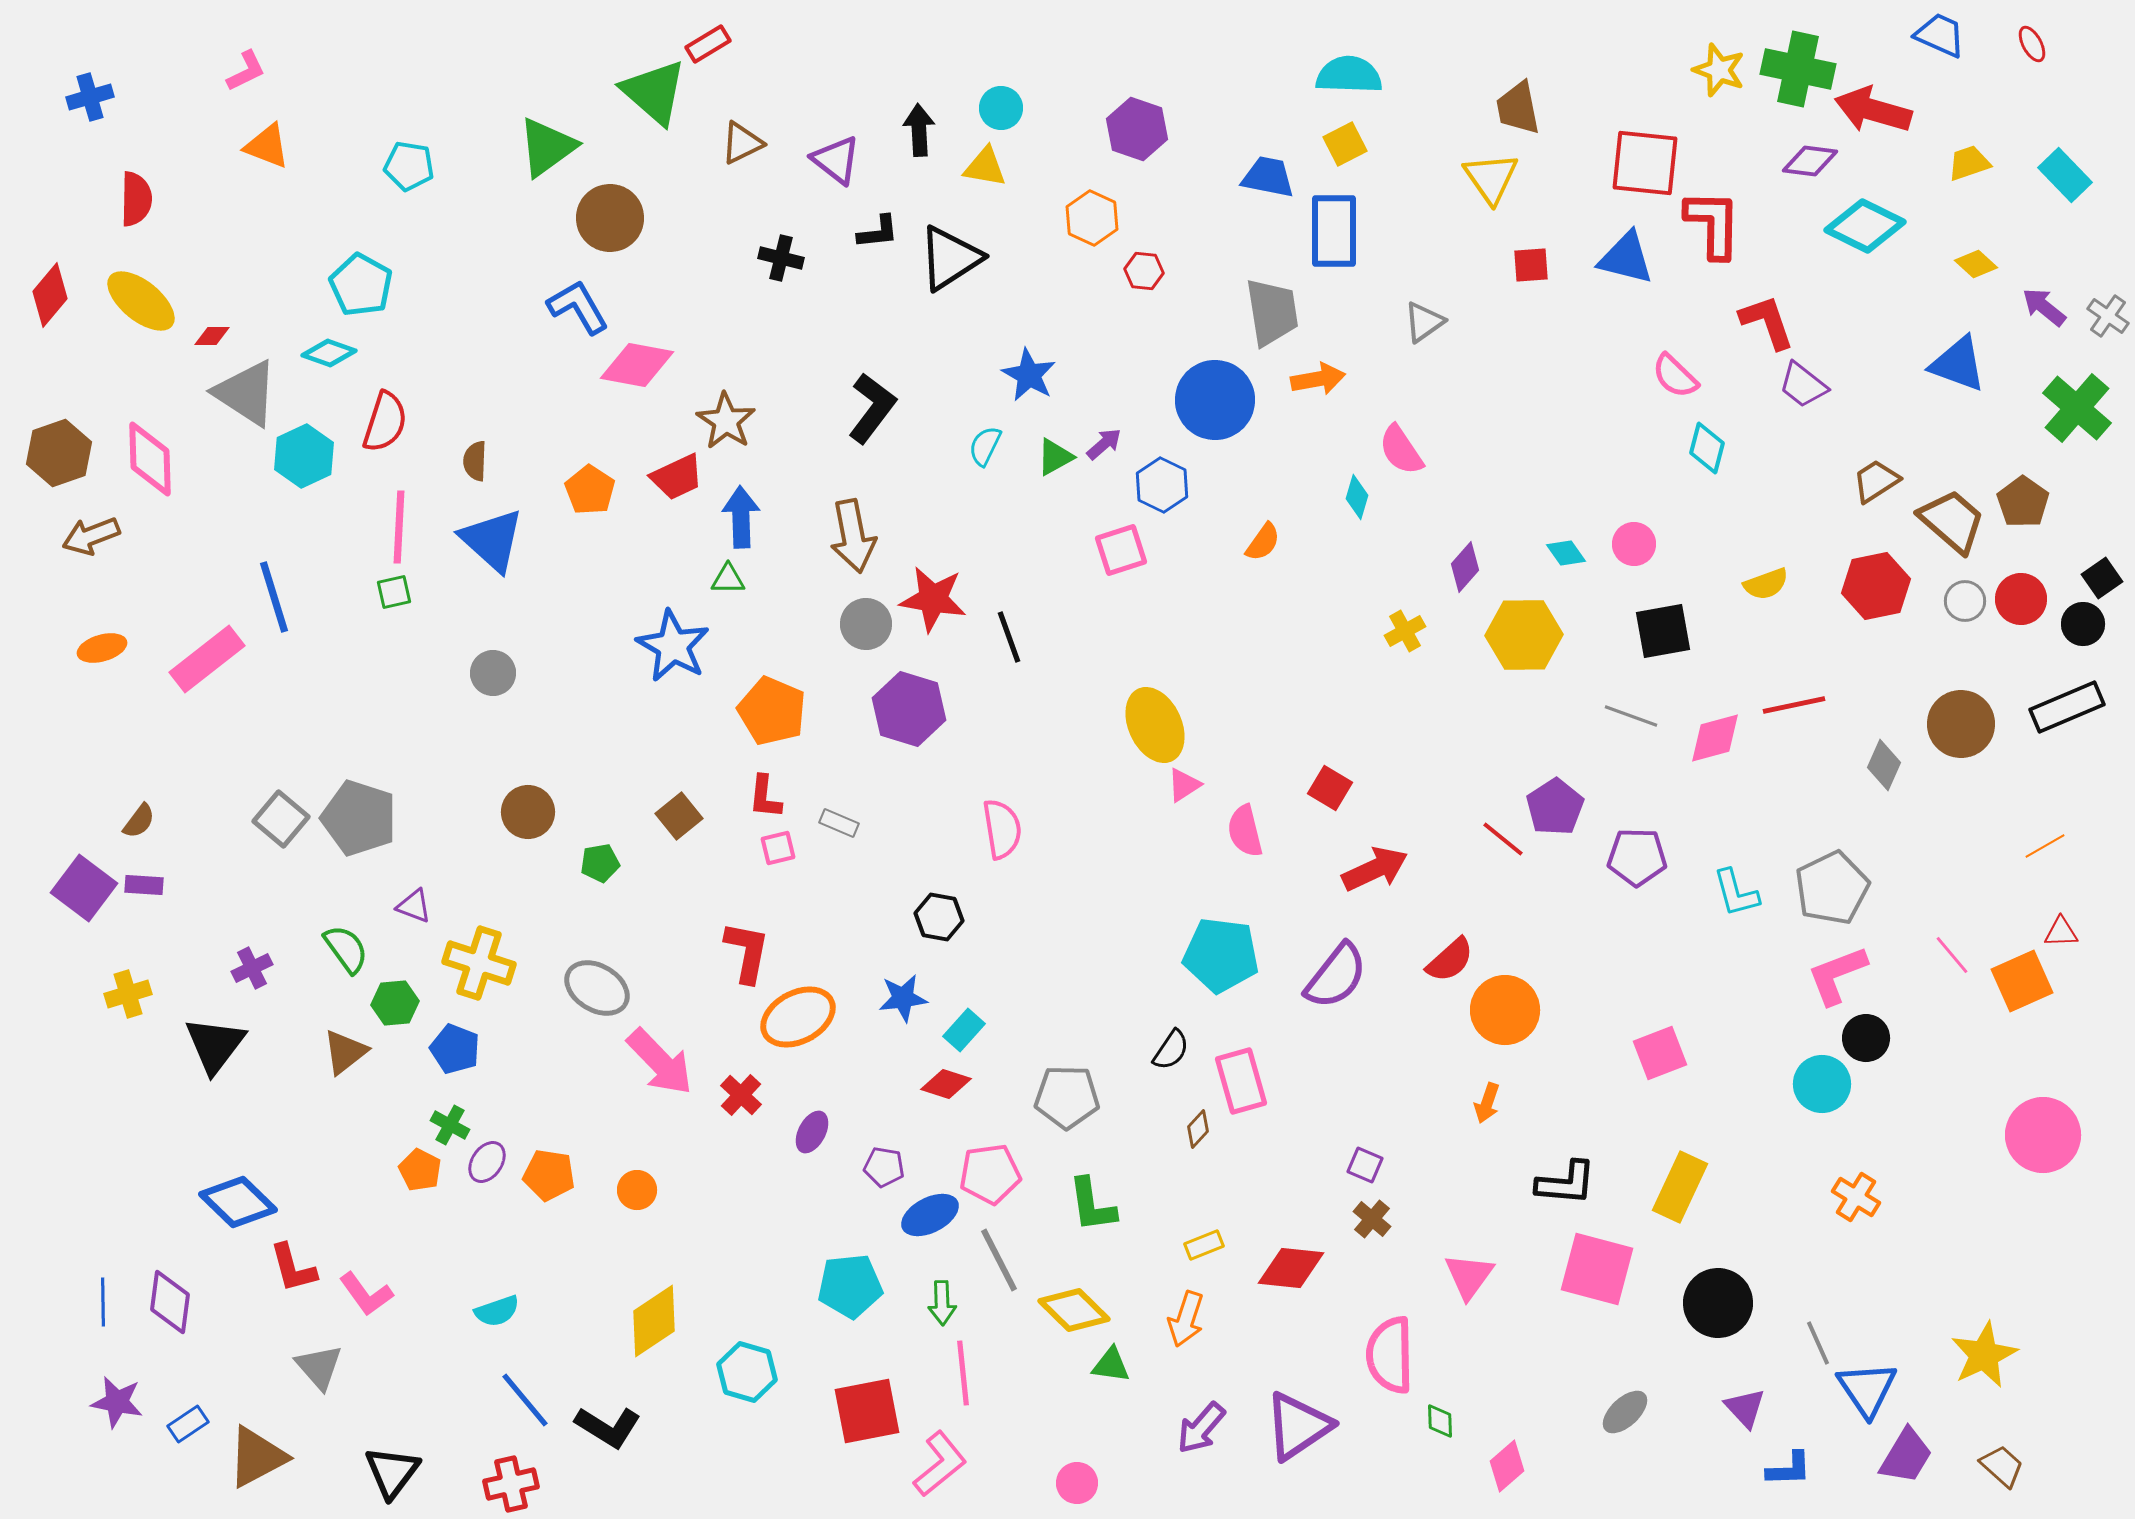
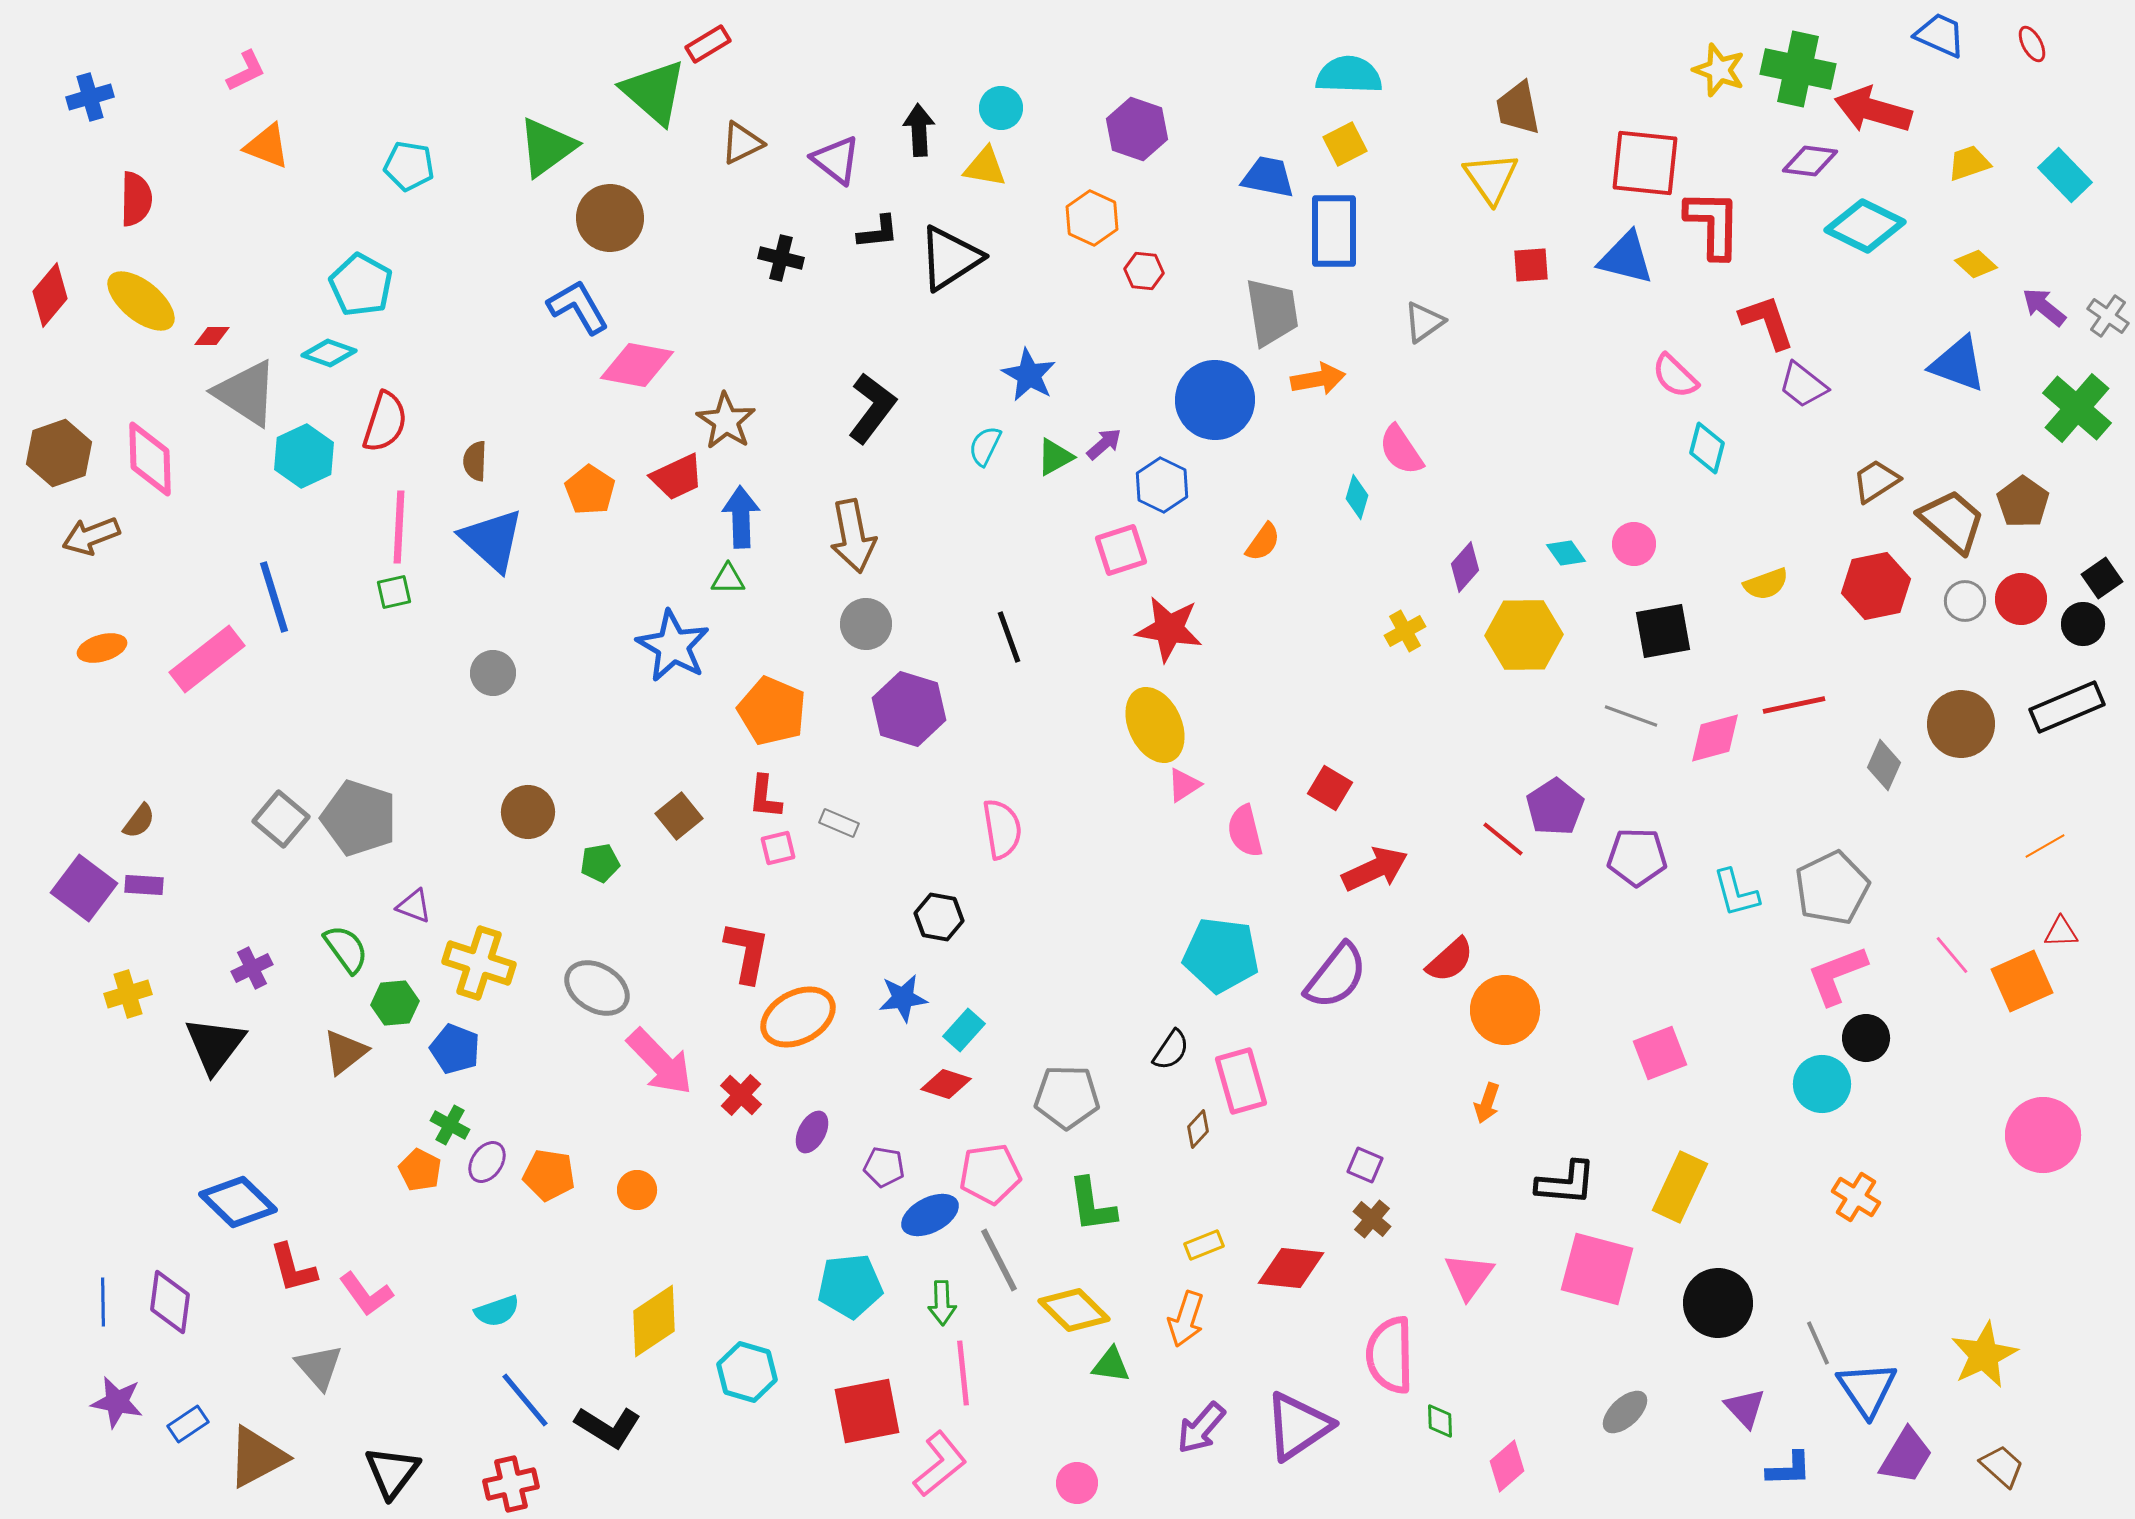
red star at (933, 599): moved 236 px right, 30 px down
